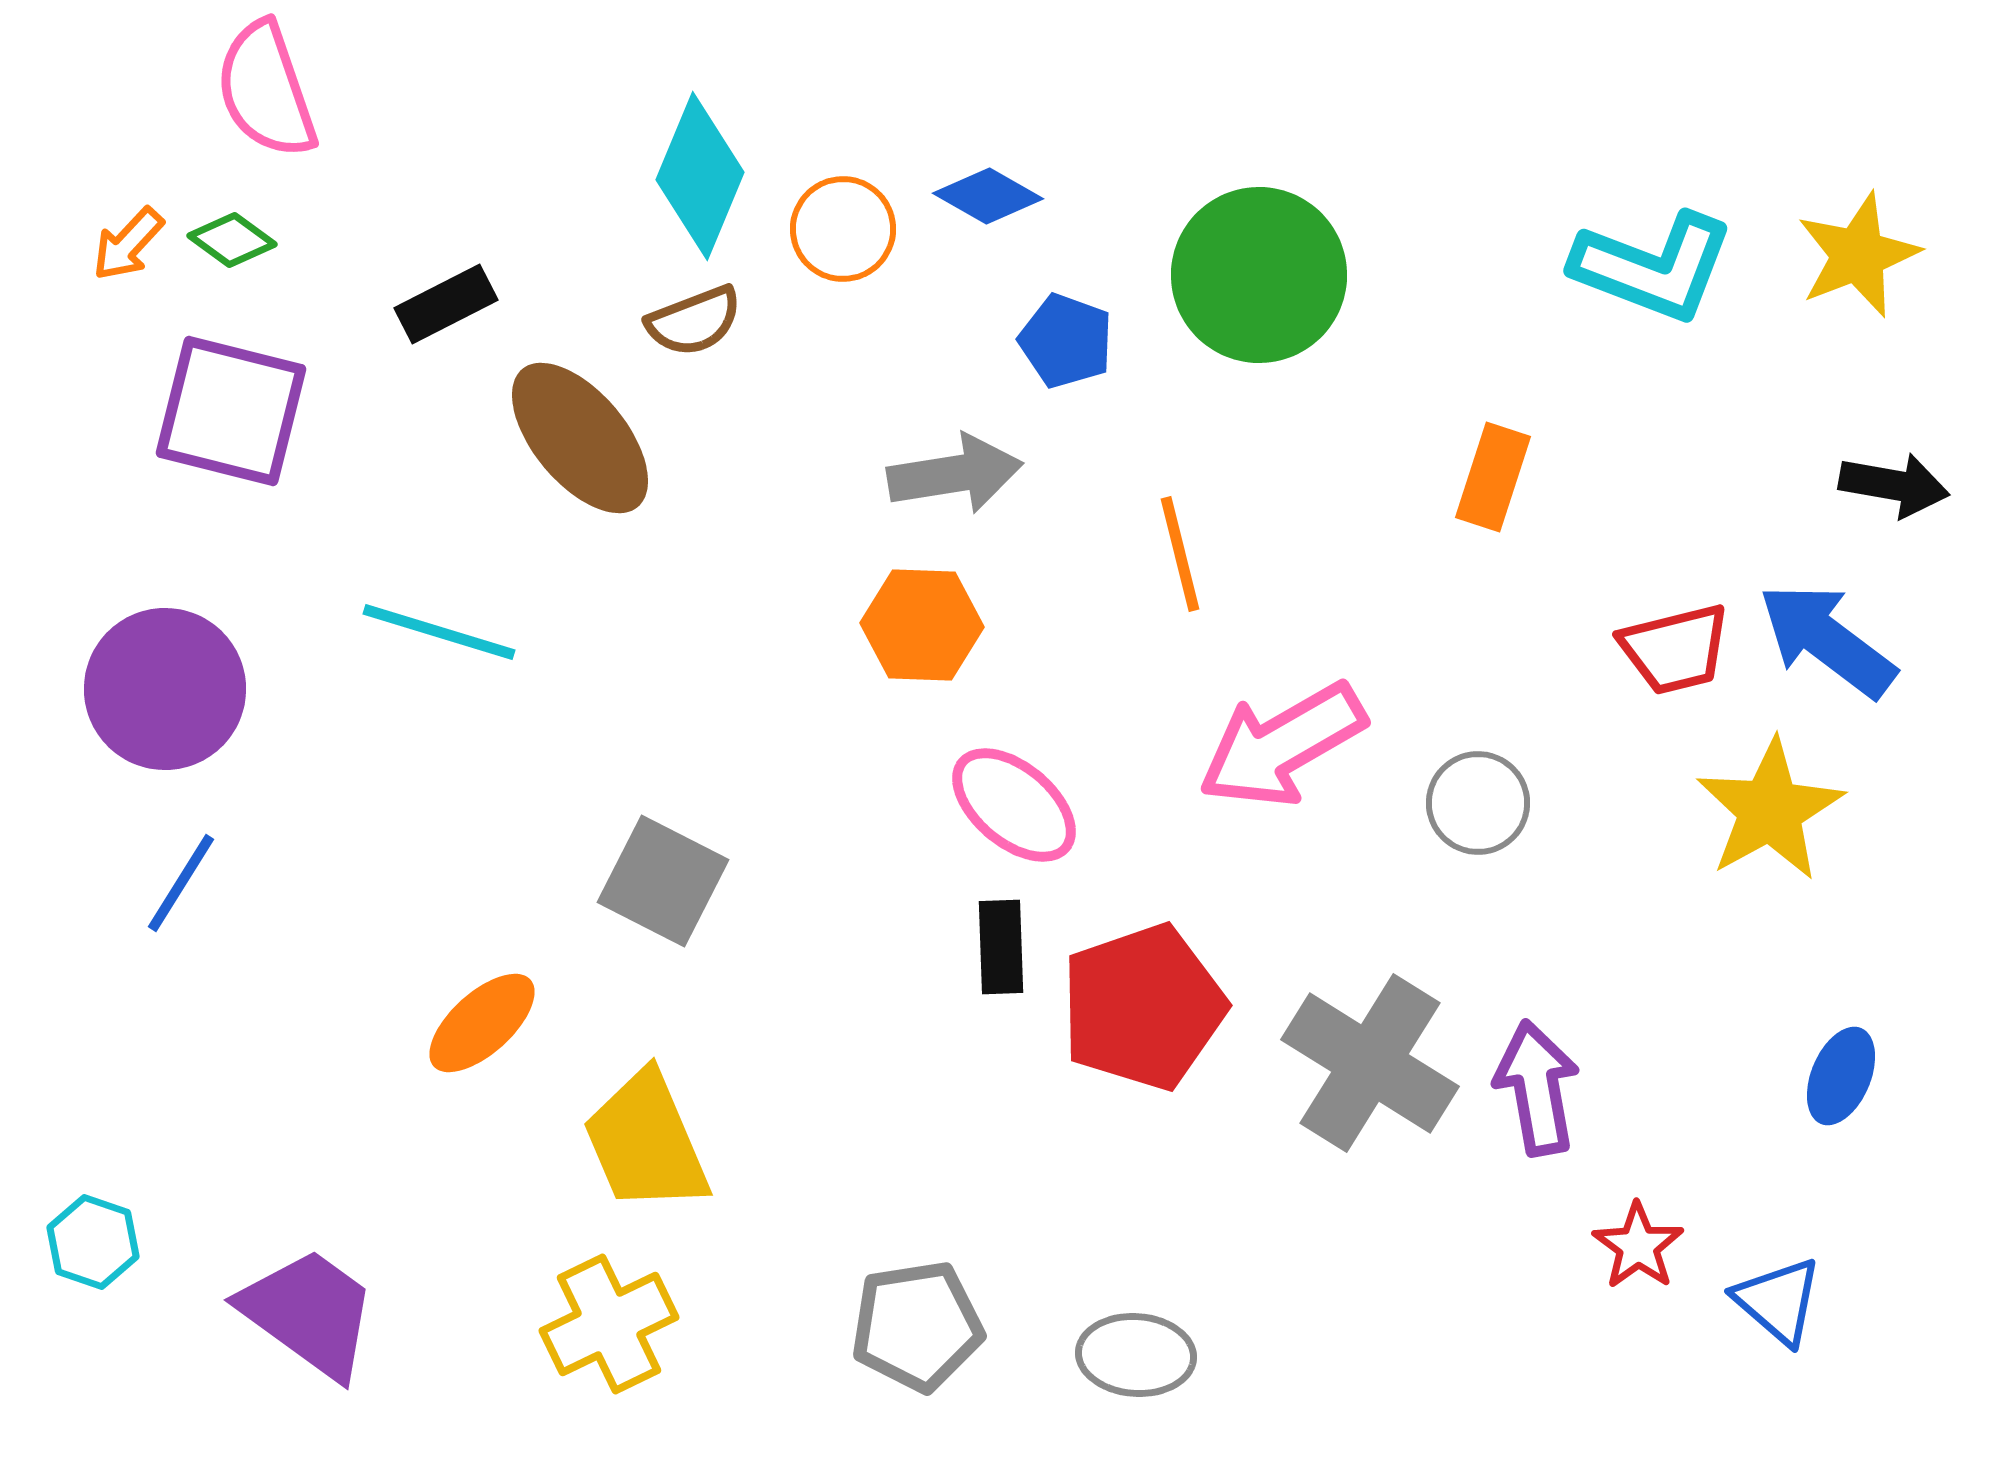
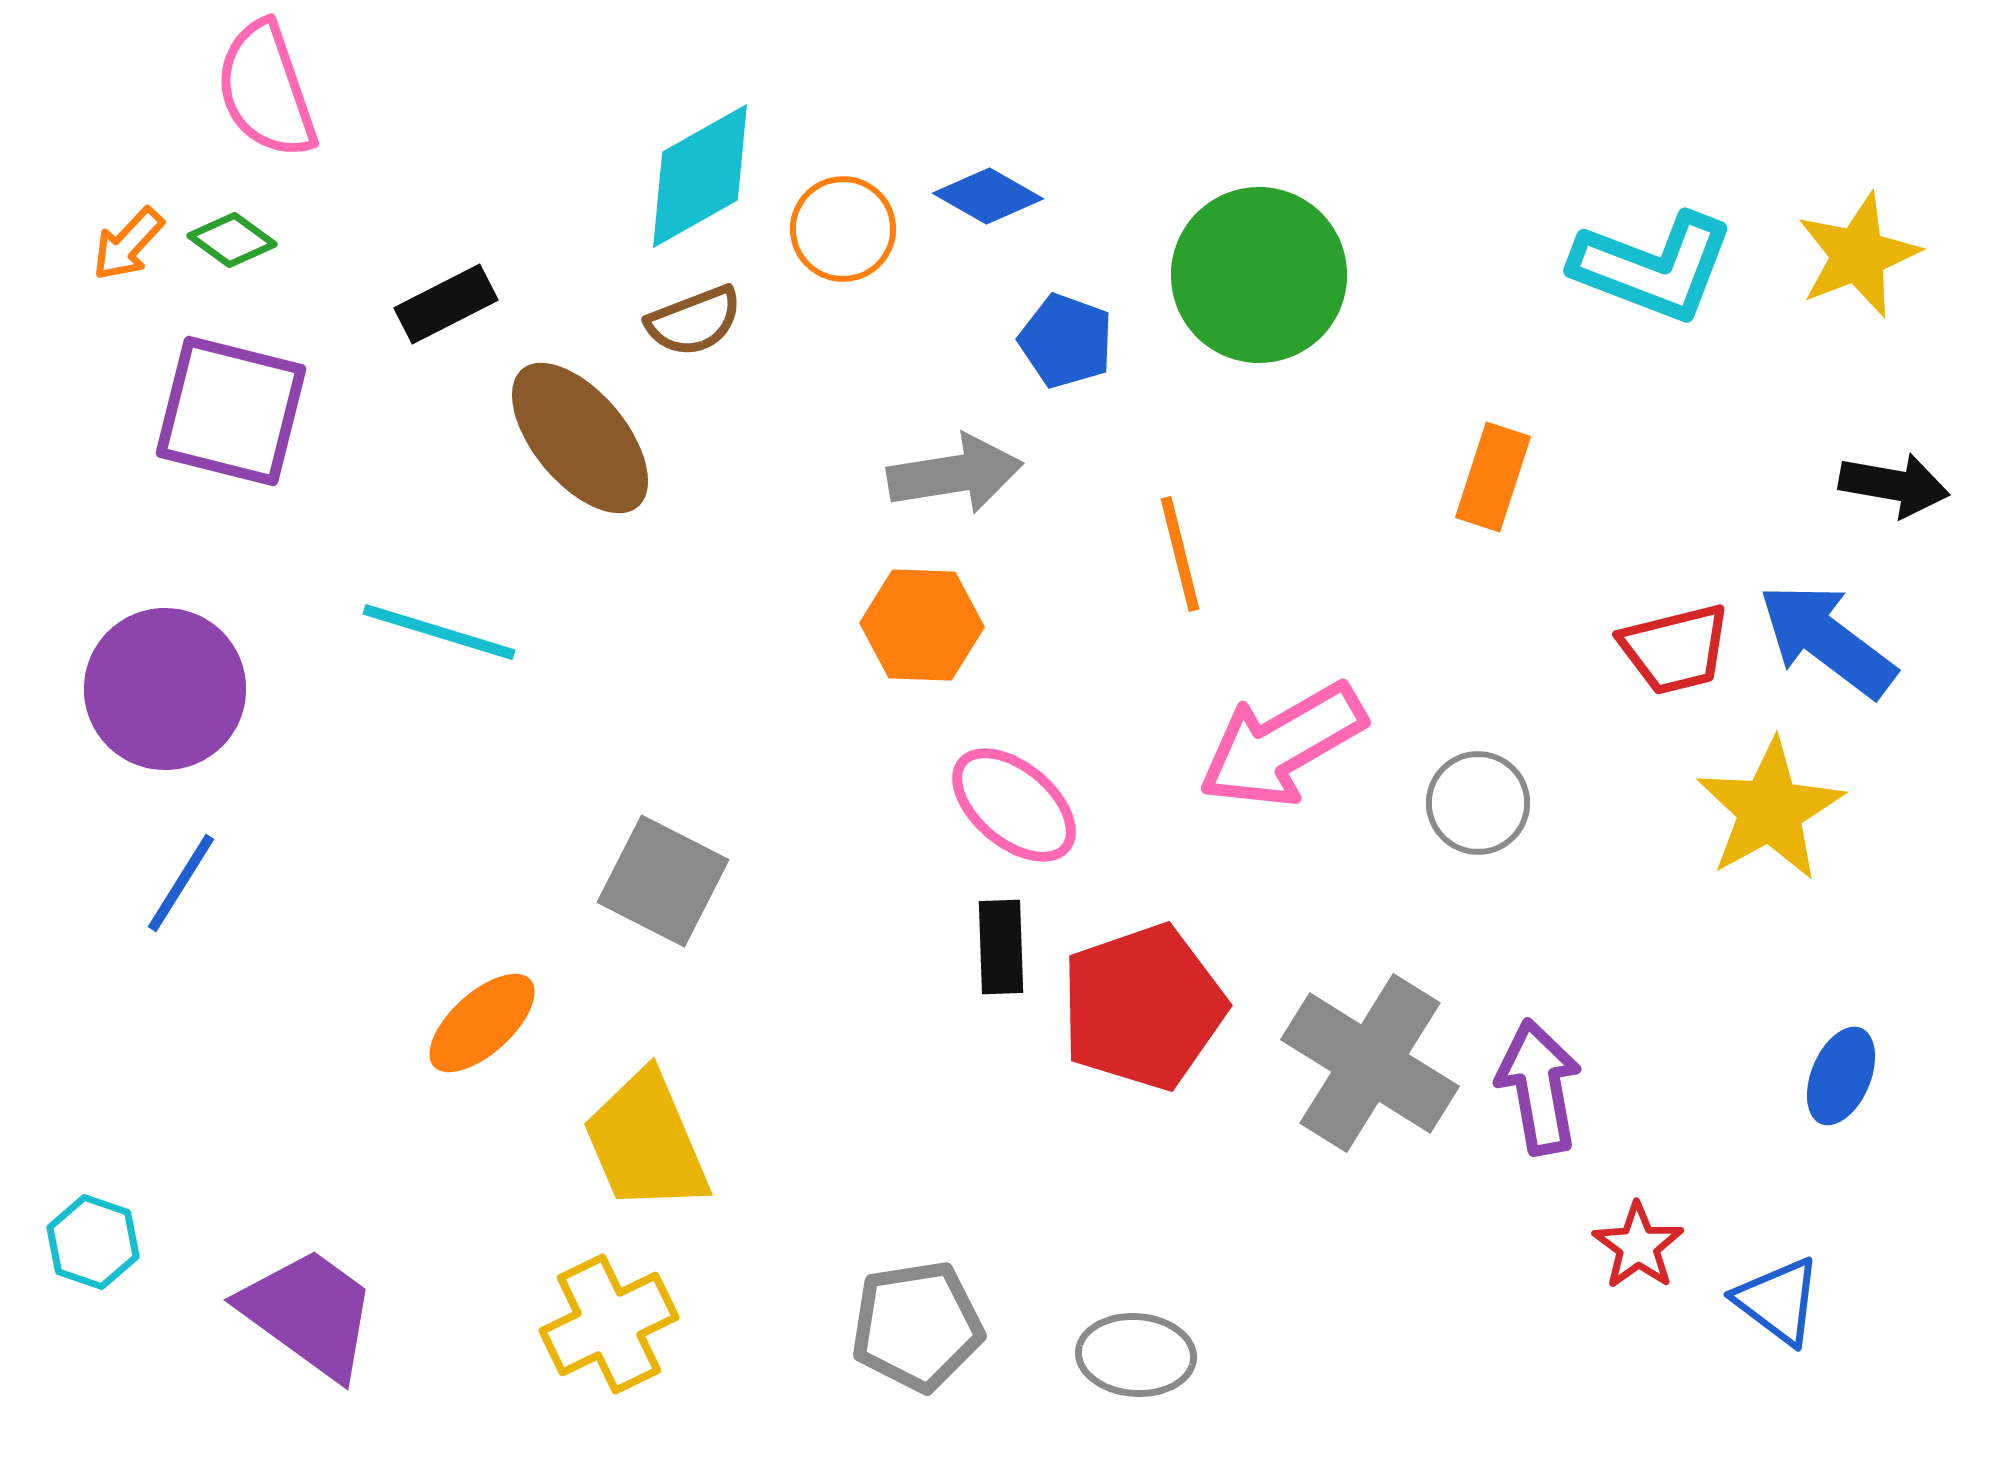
cyan diamond at (700, 176): rotated 38 degrees clockwise
purple arrow at (1537, 1088): moved 2 px right, 1 px up
blue triangle at (1778, 1301): rotated 4 degrees counterclockwise
